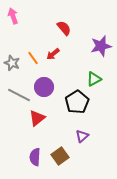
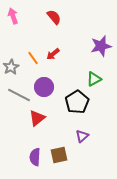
red semicircle: moved 10 px left, 11 px up
gray star: moved 1 px left, 4 px down; rotated 21 degrees clockwise
brown square: moved 1 px left, 1 px up; rotated 24 degrees clockwise
